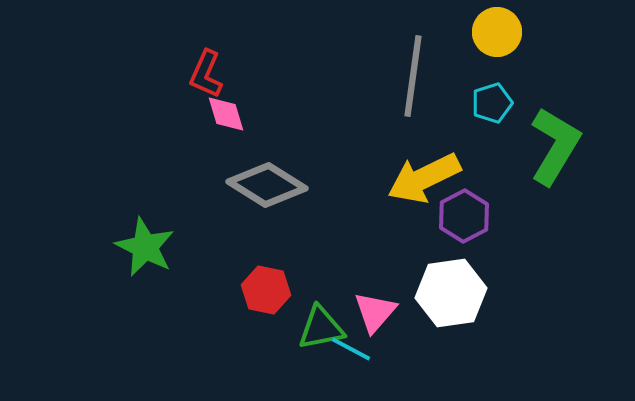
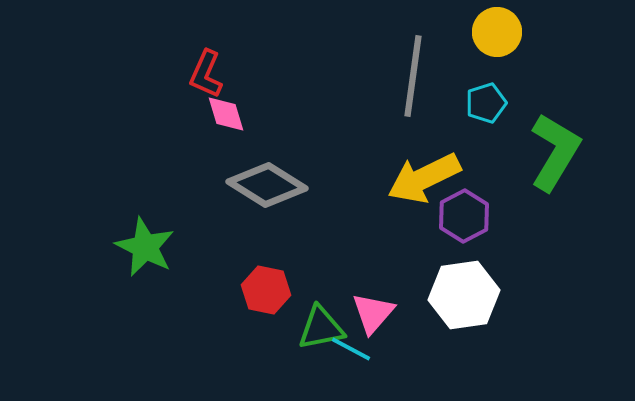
cyan pentagon: moved 6 px left
green L-shape: moved 6 px down
white hexagon: moved 13 px right, 2 px down
pink triangle: moved 2 px left, 1 px down
